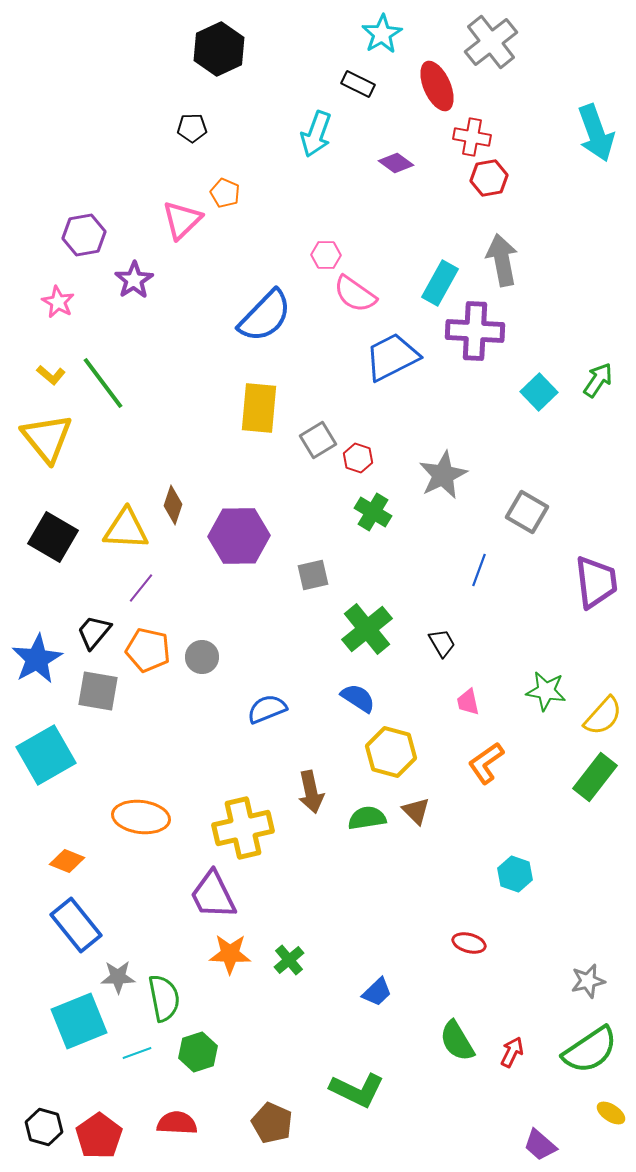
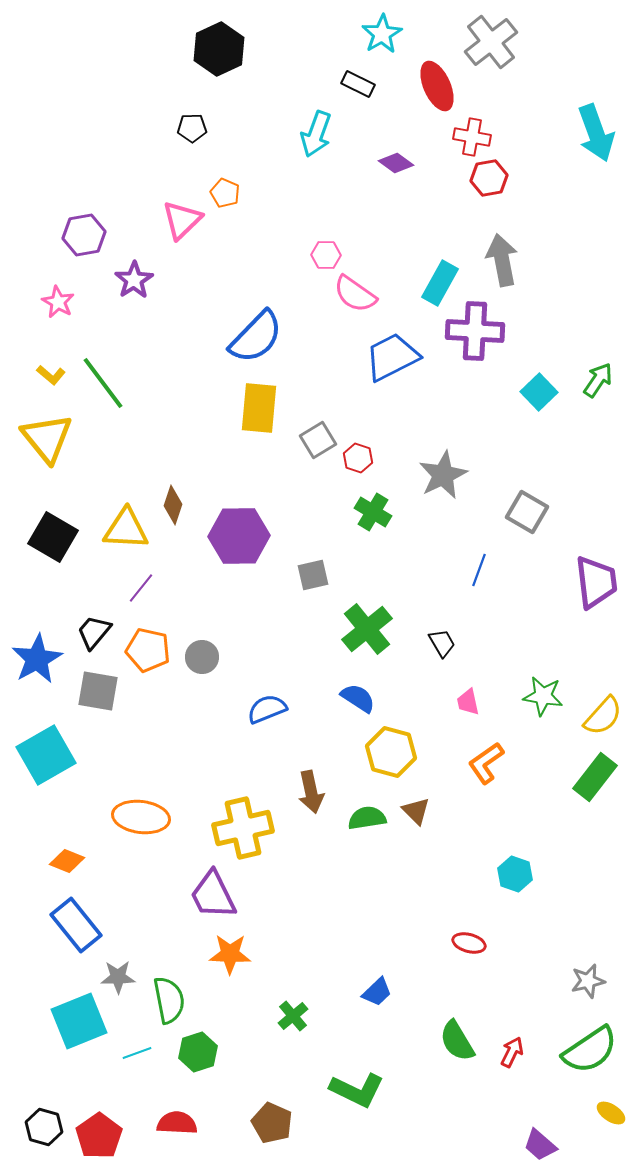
blue semicircle at (265, 316): moved 9 px left, 21 px down
green star at (546, 691): moved 3 px left, 5 px down
green cross at (289, 960): moved 4 px right, 56 px down
green semicircle at (164, 998): moved 5 px right, 2 px down
